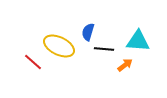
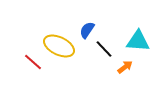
blue semicircle: moved 1 px left, 2 px up; rotated 18 degrees clockwise
black line: rotated 42 degrees clockwise
orange arrow: moved 2 px down
